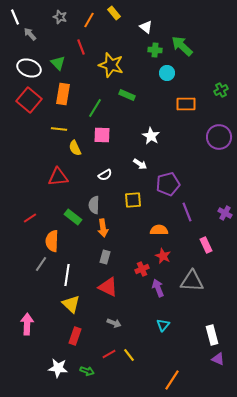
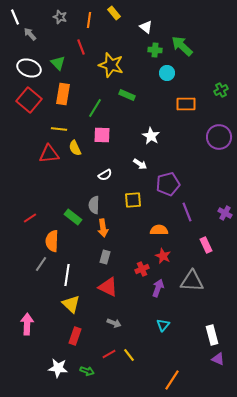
orange line at (89, 20): rotated 21 degrees counterclockwise
red triangle at (58, 177): moved 9 px left, 23 px up
purple arrow at (158, 288): rotated 42 degrees clockwise
